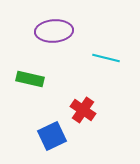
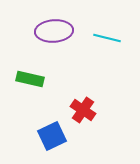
cyan line: moved 1 px right, 20 px up
